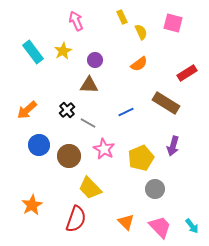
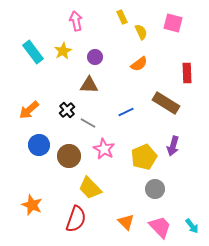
pink arrow: rotated 12 degrees clockwise
purple circle: moved 3 px up
red rectangle: rotated 60 degrees counterclockwise
orange arrow: moved 2 px right
yellow pentagon: moved 3 px right, 1 px up
orange star: rotated 20 degrees counterclockwise
